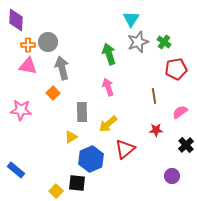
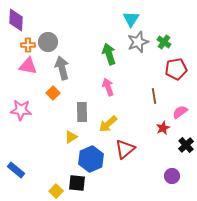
red star: moved 7 px right, 2 px up; rotated 24 degrees counterclockwise
